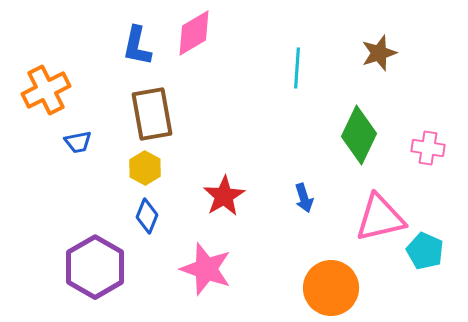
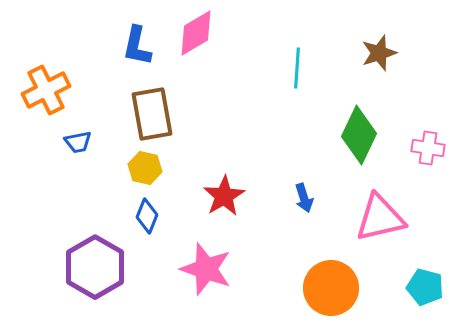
pink diamond: moved 2 px right
yellow hexagon: rotated 16 degrees counterclockwise
cyan pentagon: moved 36 px down; rotated 9 degrees counterclockwise
